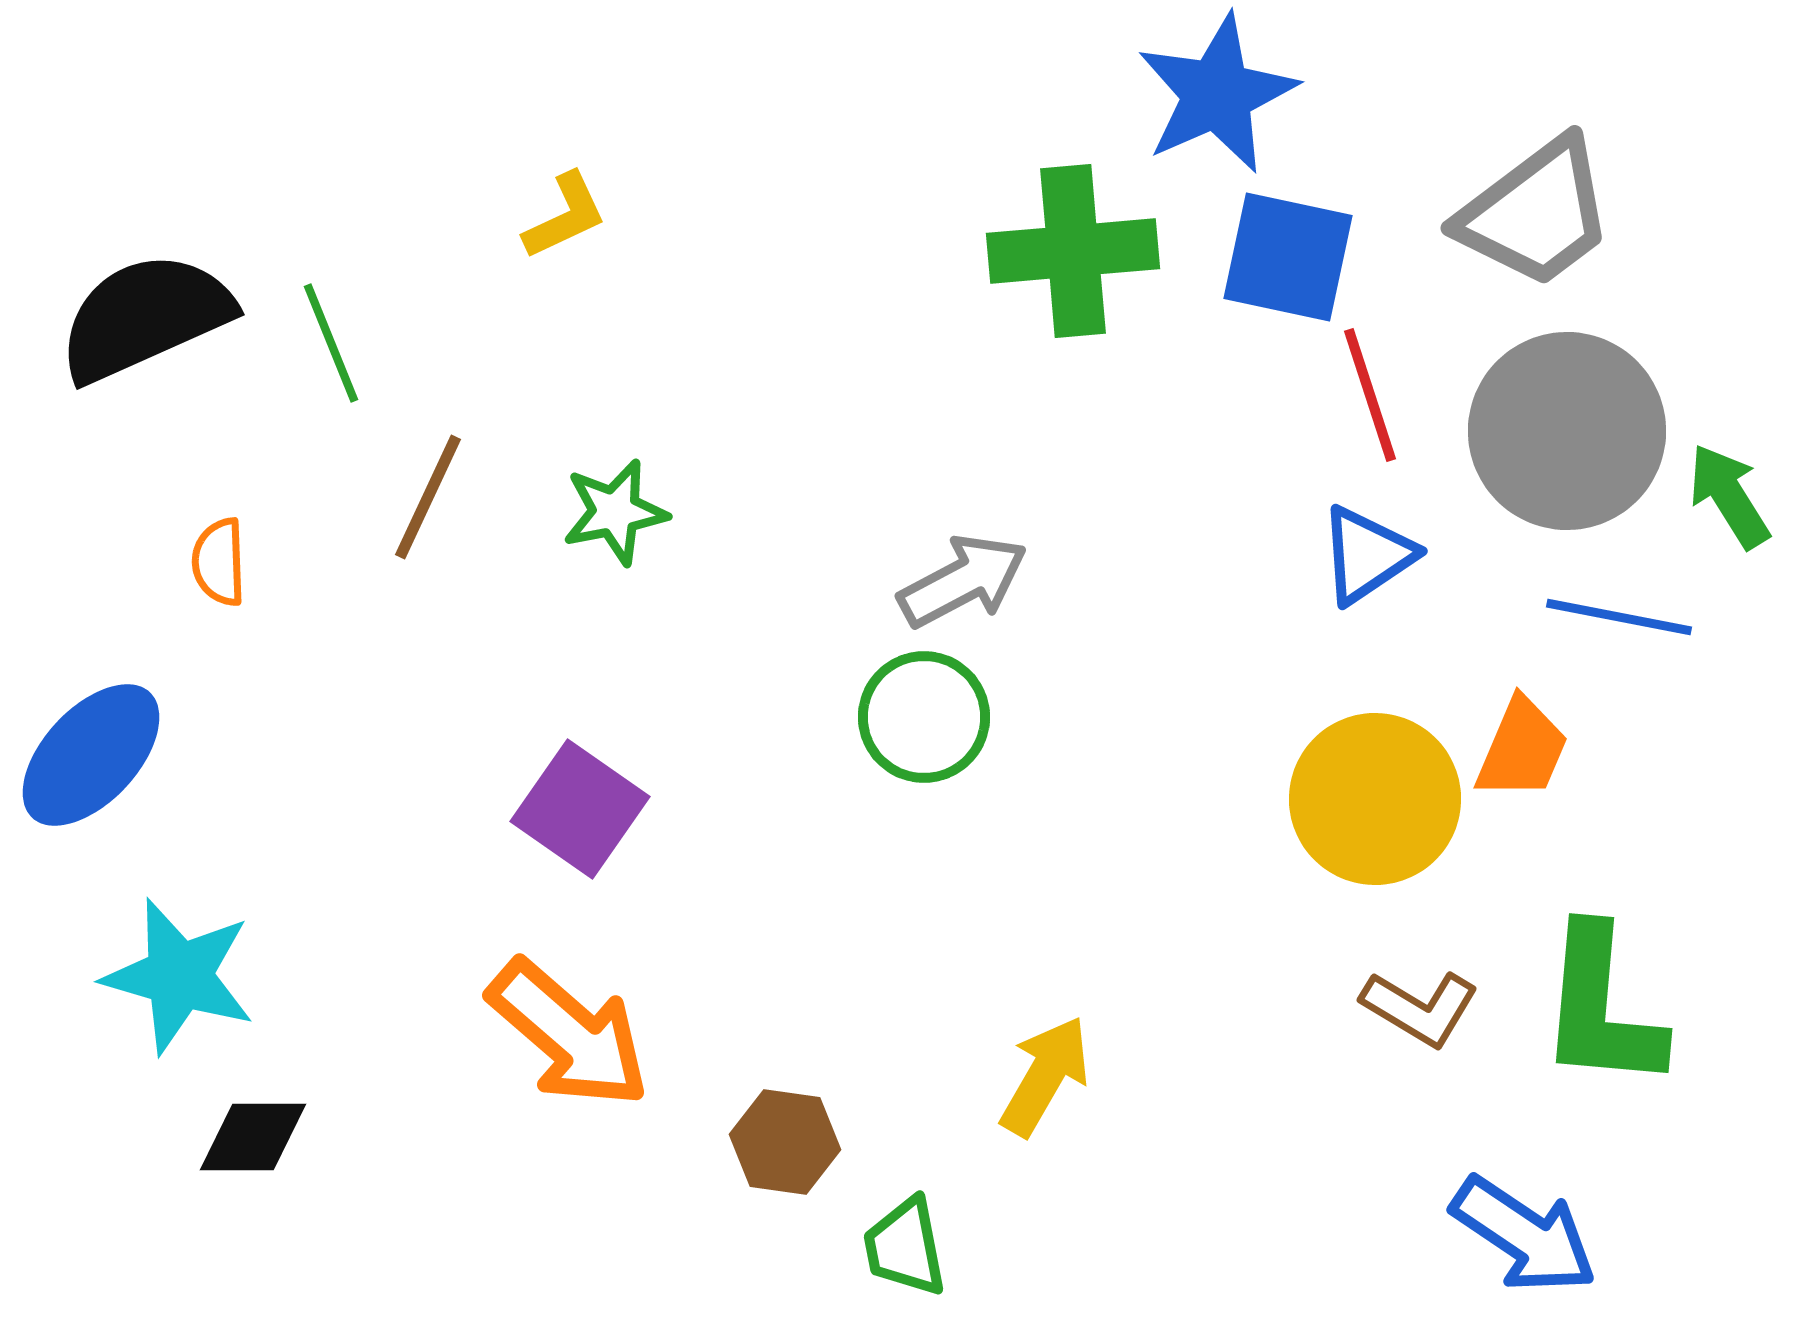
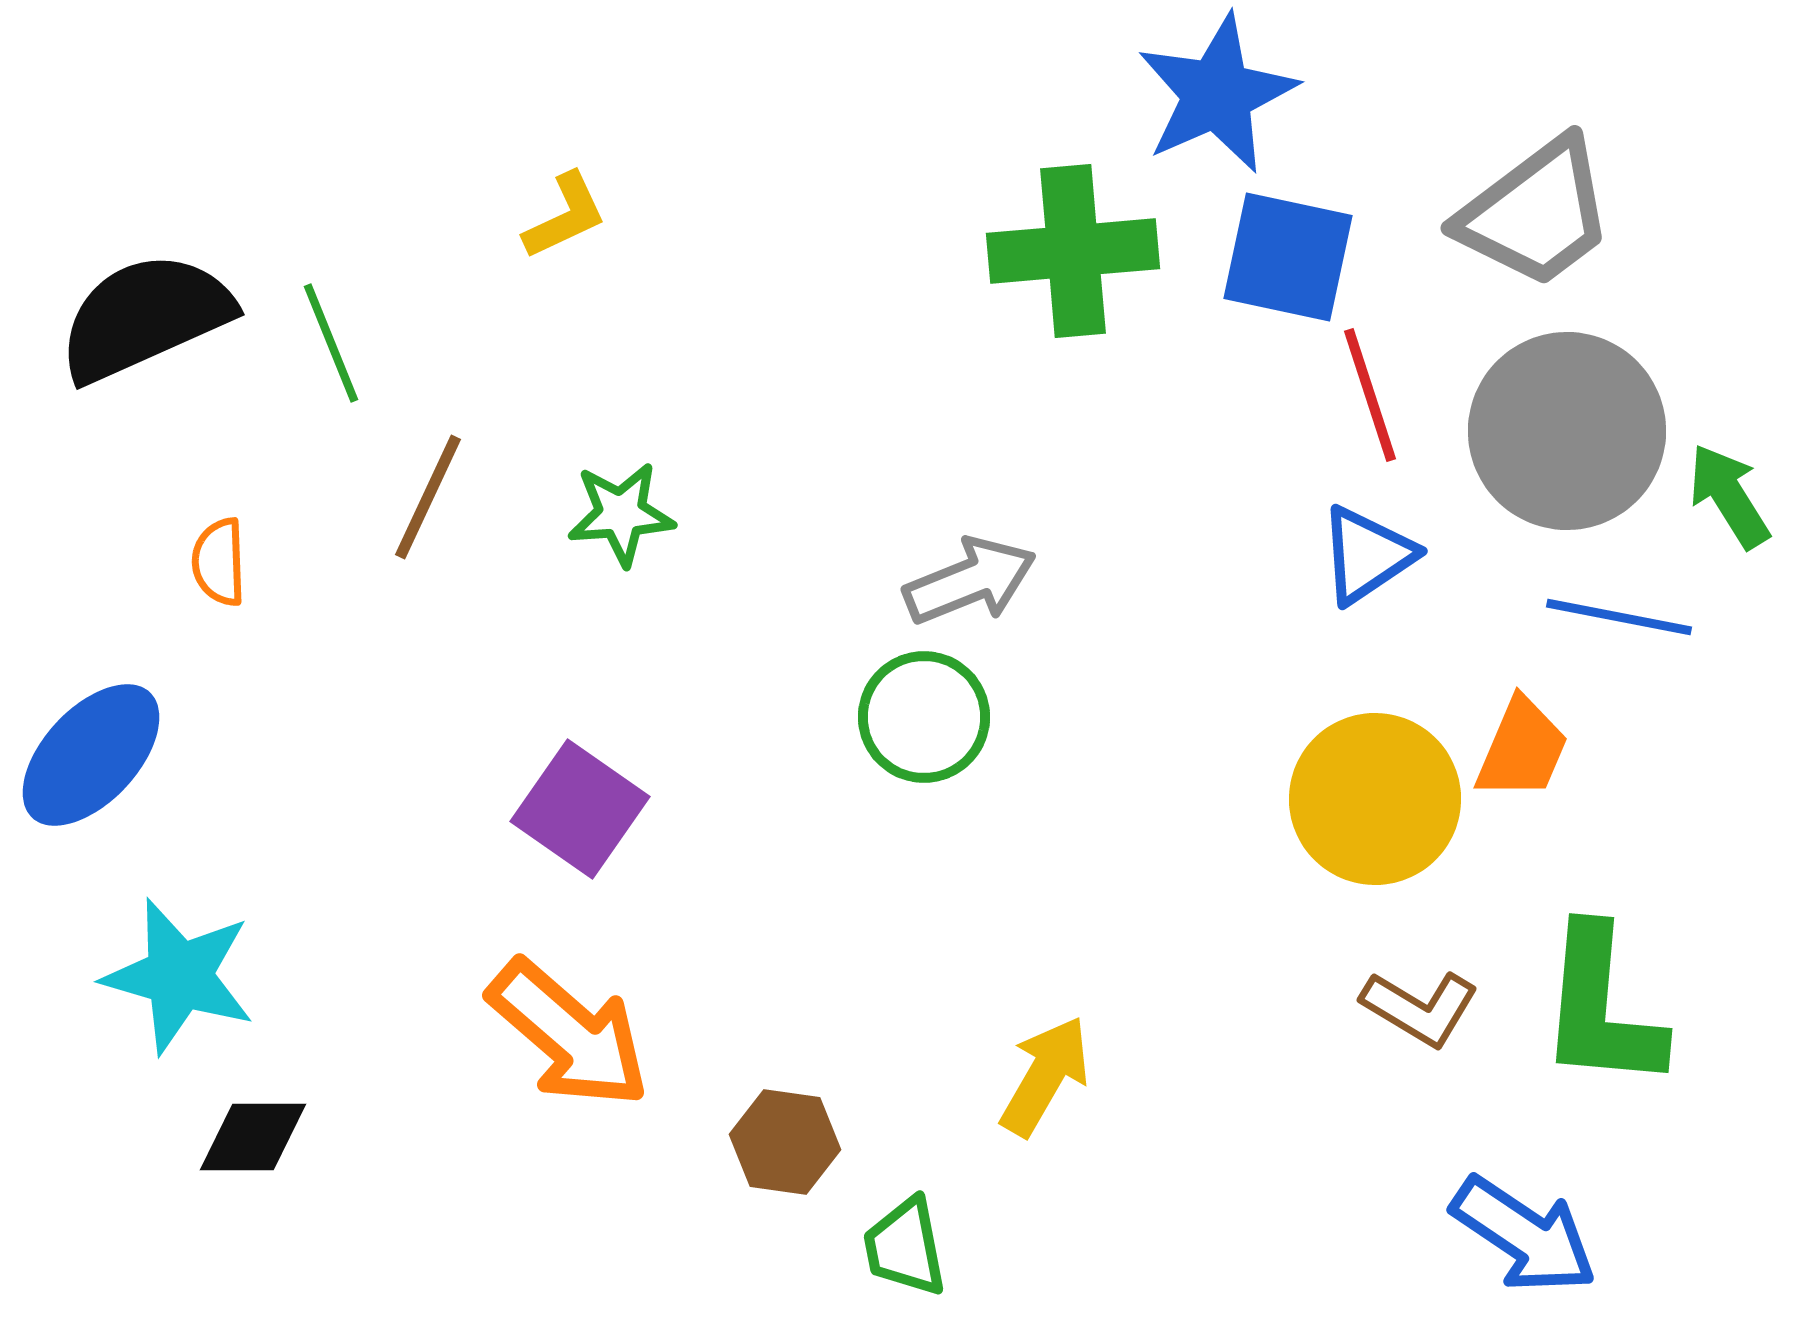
green star: moved 6 px right, 2 px down; rotated 7 degrees clockwise
gray arrow: moved 7 px right; rotated 6 degrees clockwise
